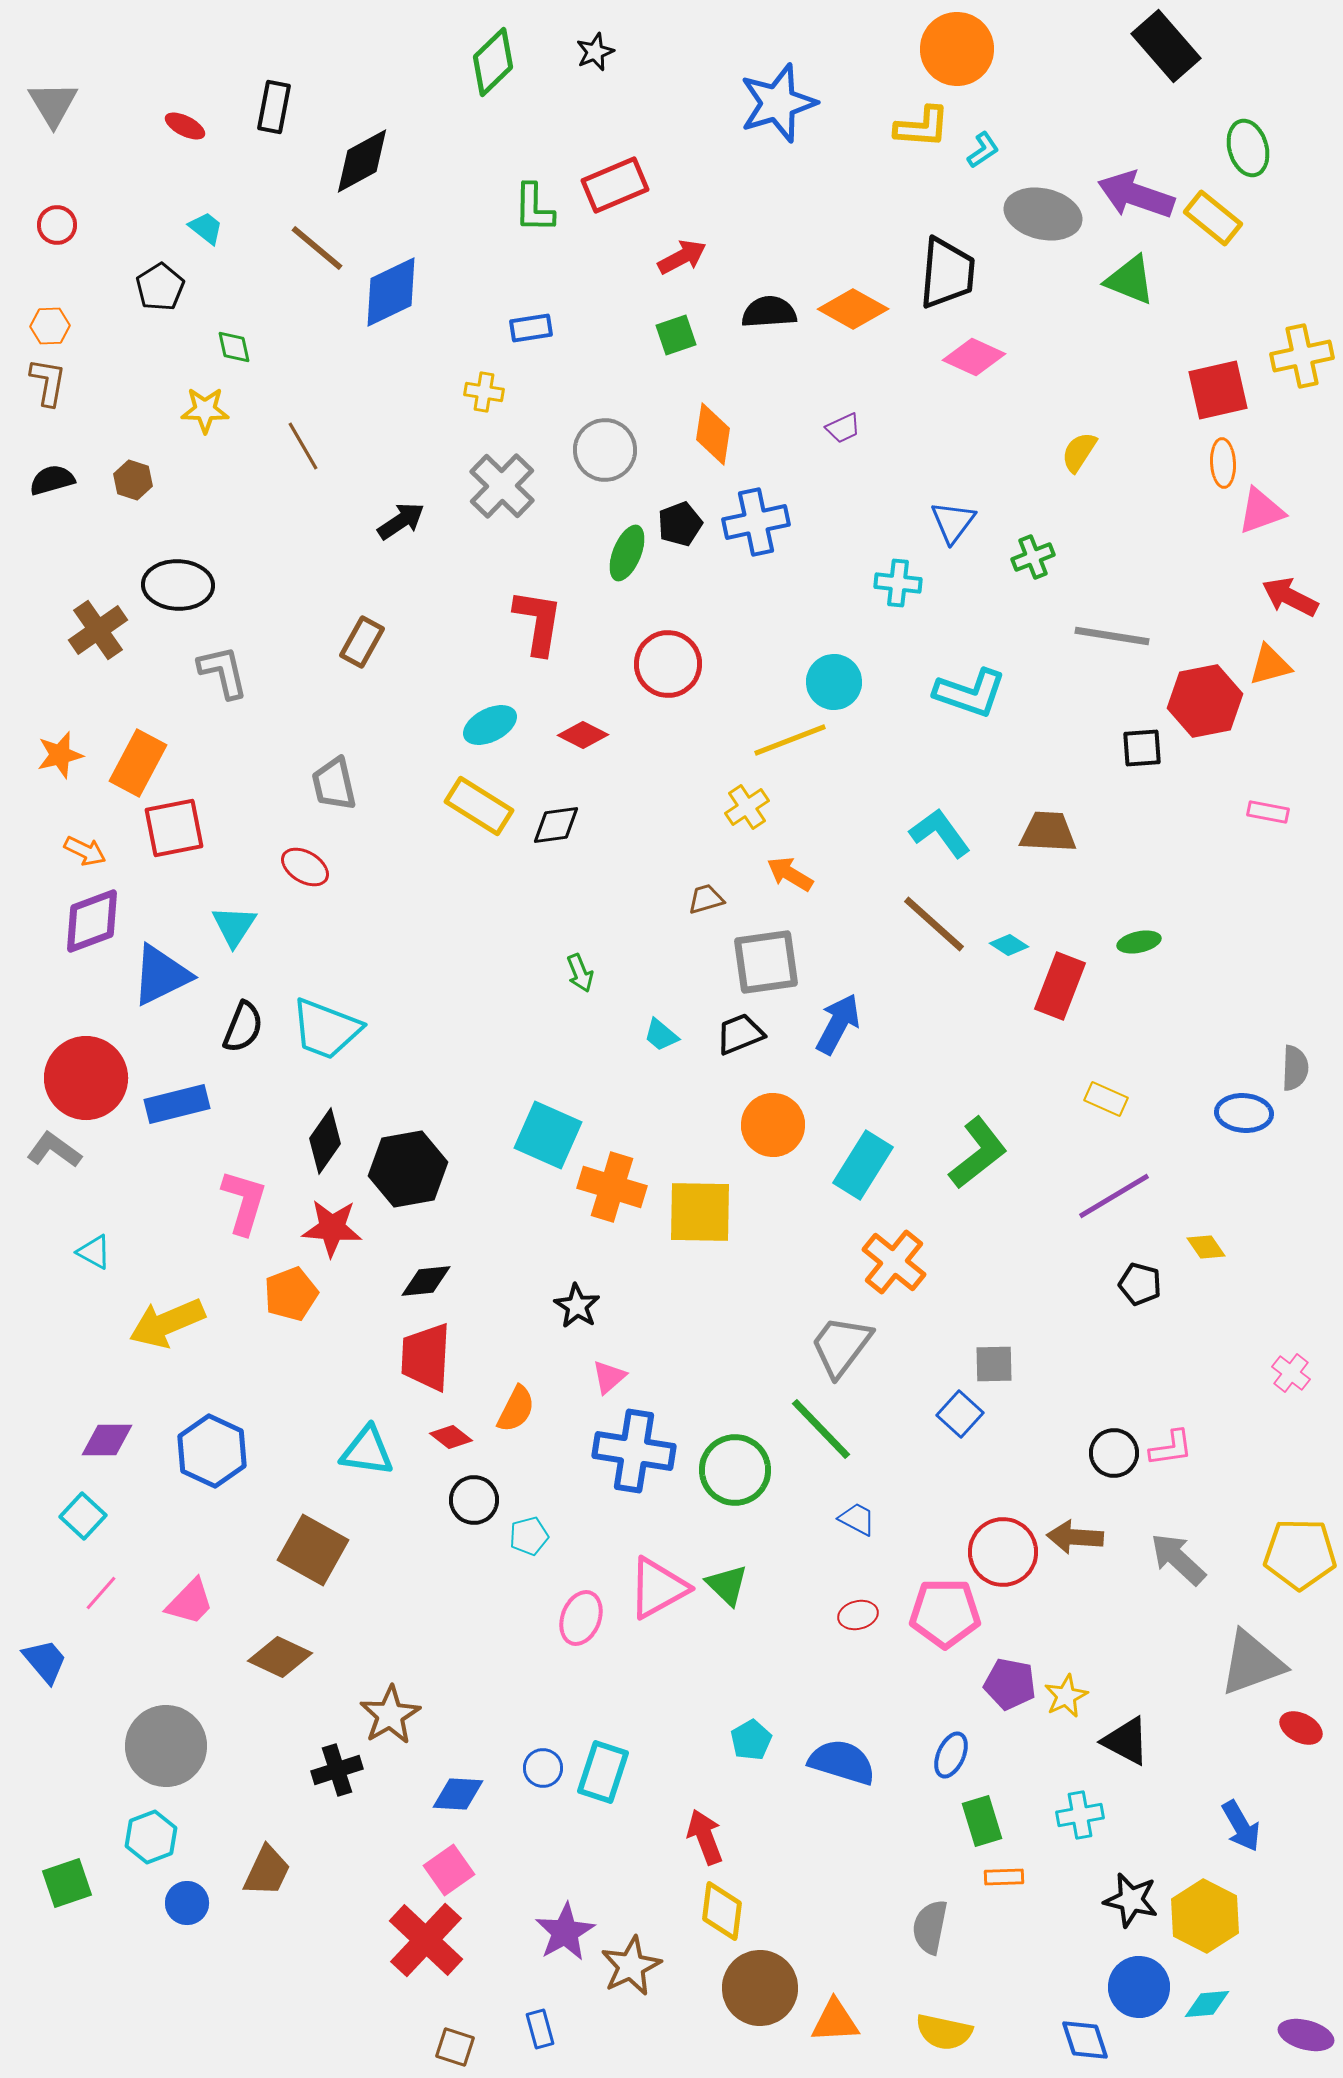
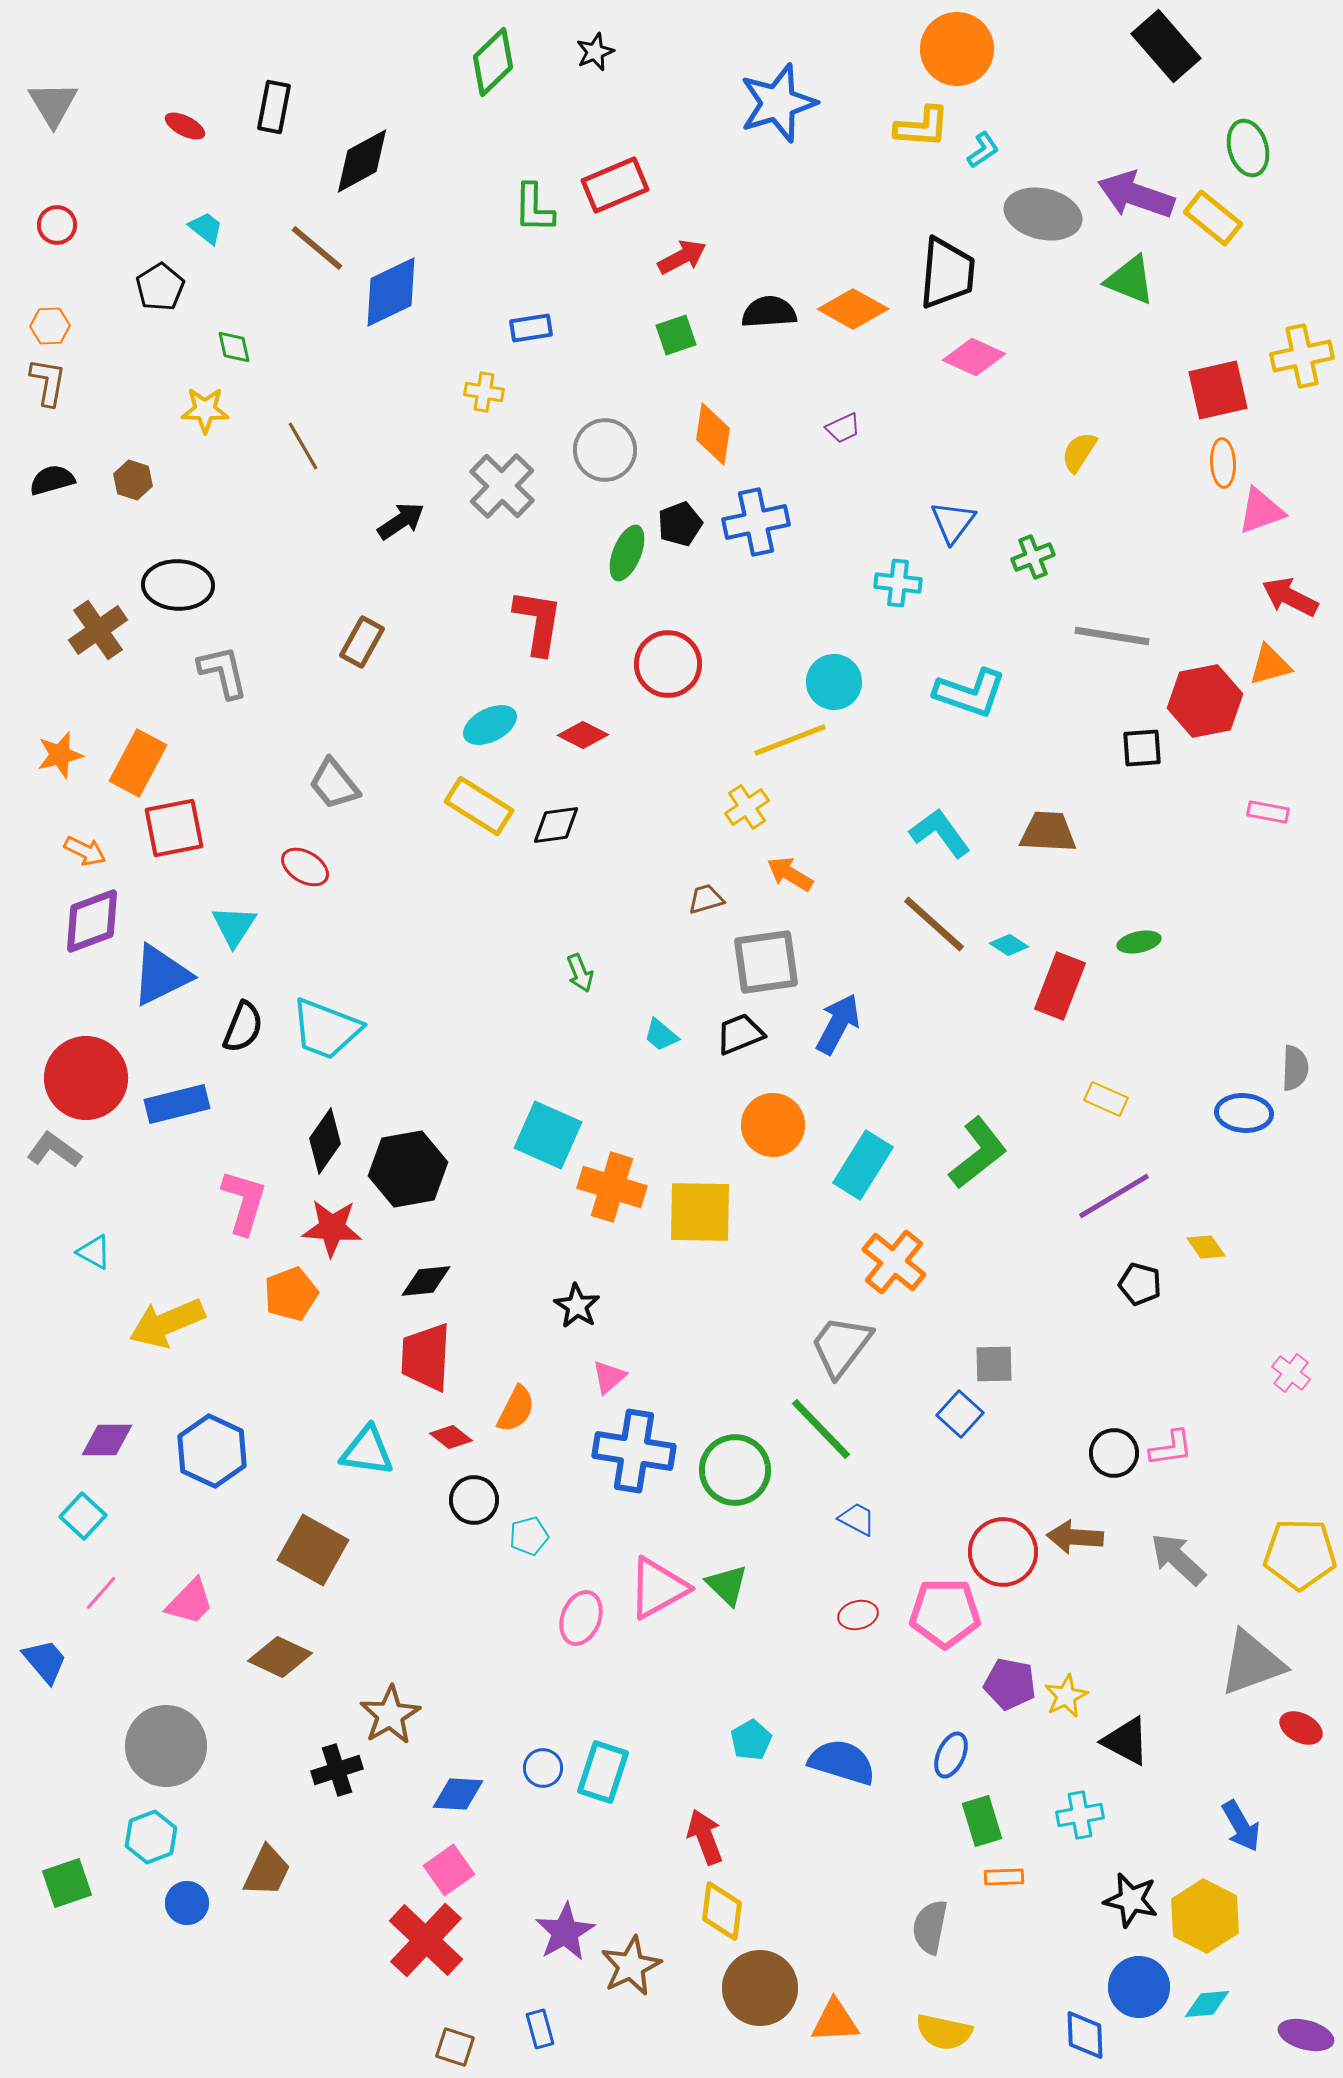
gray trapezoid at (334, 784): rotated 26 degrees counterclockwise
blue diamond at (1085, 2040): moved 5 px up; rotated 16 degrees clockwise
